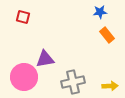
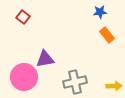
red square: rotated 24 degrees clockwise
gray cross: moved 2 px right
yellow arrow: moved 4 px right
